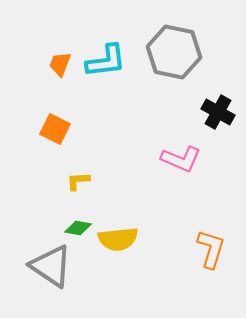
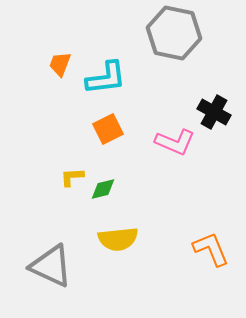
gray hexagon: moved 19 px up
cyan L-shape: moved 17 px down
black cross: moved 4 px left
orange square: moved 53 px right; rotated 36 degrees clockwise
pink L-shape: moved 6 px left, 17 px up
yellow L-shape: moved 6 px left, 4 px up
green diamond: moved 25 px right, 39 px up; rotated 24 degrees counterclockwise
orange L-shape: rotated 39 degrees counterclockwise
gray triangle: rotated 9 degrees counterclockwise
